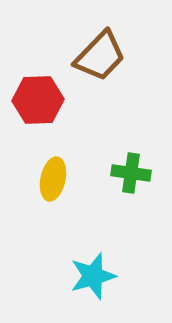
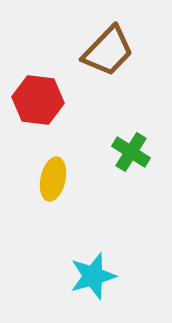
brown trapezoid: moved 8 px right, 5 px up
red hexagon: rotated 9 degrees clockwise
green cross: moved 21 px up; rotated 24 degrees clockwise
